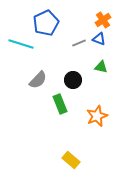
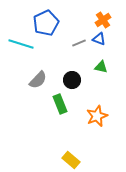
black circle: moved 1 px left
